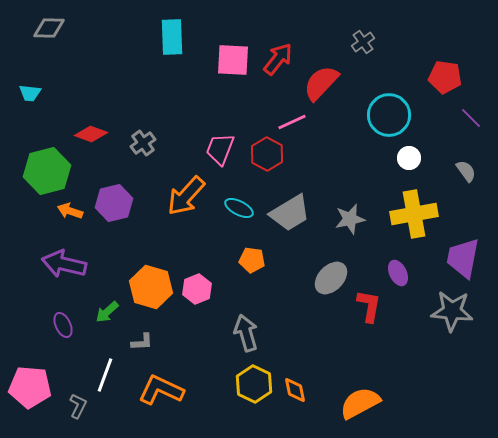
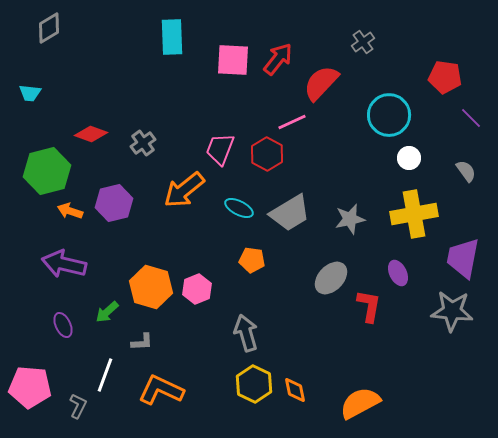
gray diamond at (49, 28): rotated 32 degrees counterclockwise
orange arrow at (186, 196): moved 2 px left, 6 px up; rotated 9 degrees clockwise
